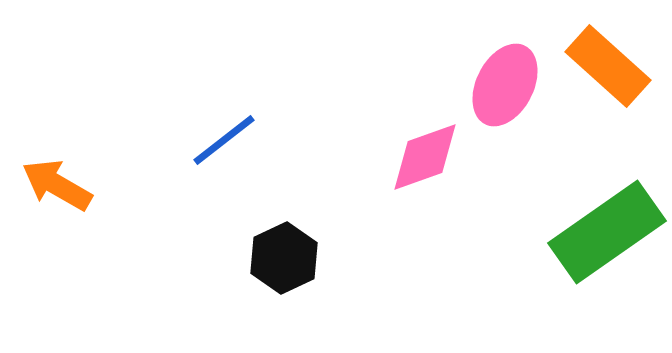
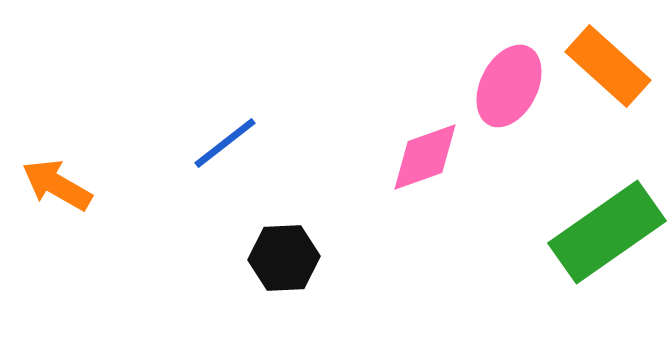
pink ellipse: moved 4 px right, 1 px down
blue line: moved 1 px right, 3 px down
black hexagon: rotated 22 degrees clockwise
